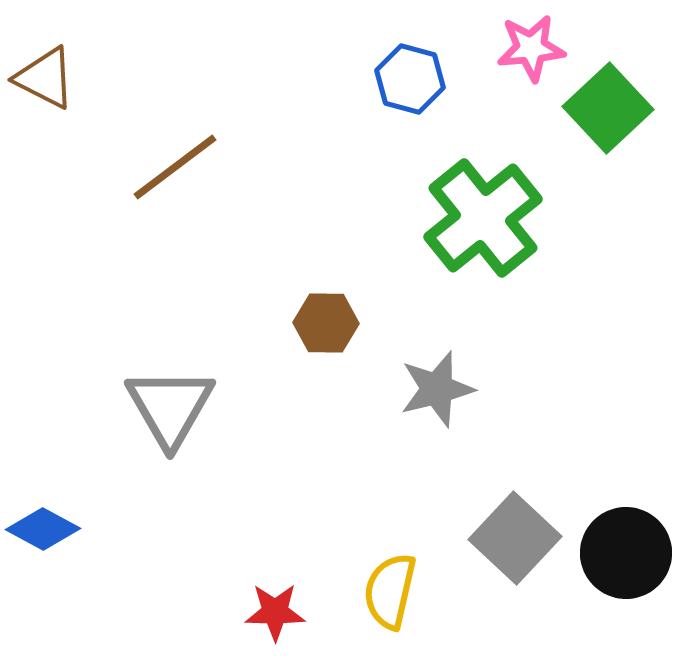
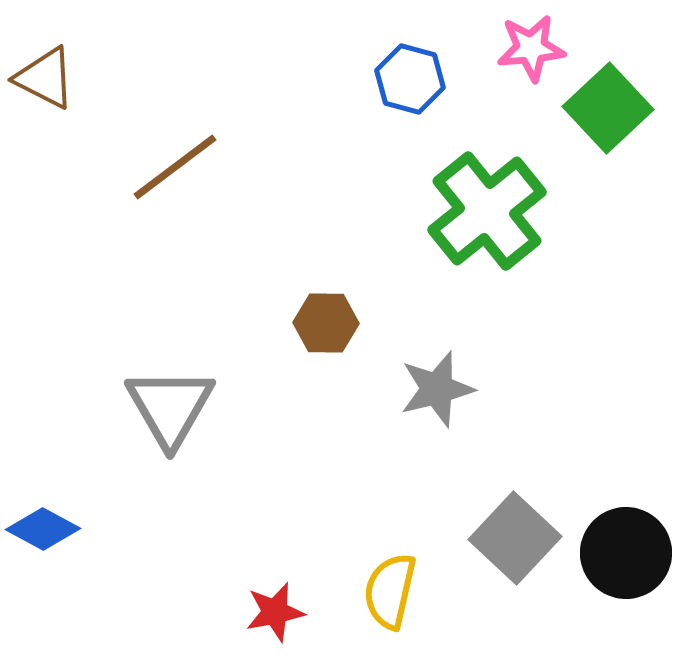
green cross: moved 4 px right, 7 px up
red star: rotated 12 degrees counterclockwise
